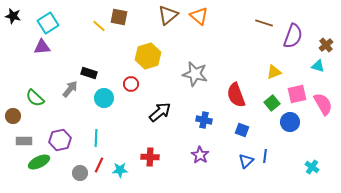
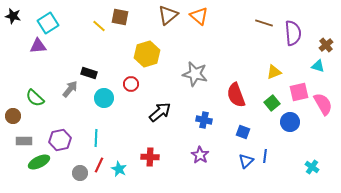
brown square: moved 1 px right
purple semicircle: moved 3 px up; rotated 25 degrees counterclockwise
purple triangle: moved 4 px left, 1 px up
yellow hexagon: moved 1 px left, 2 px up
pink square: moved 2 px right, 2 px up
blue square: moved 1 px right, 2 px down
cyan star: moved 1 px left, 1 px up; rotated 28 degrees clockwise
